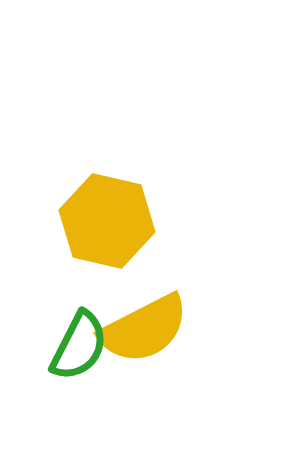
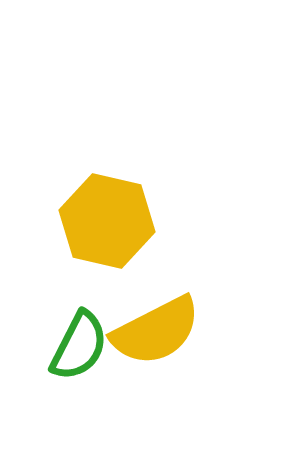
yellow semicircle: moved 12 px right, 2 px down
